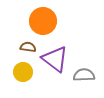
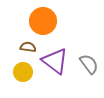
purple triangle: moved 2 px down
gray semicircle: moved 5 px right, 11 px up; rotated 55 degrees clockwise
